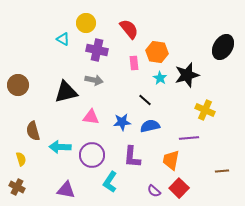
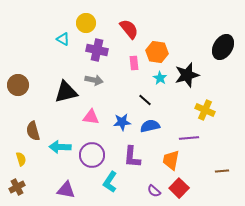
brown cross: rotated 35 degrees clockwise
